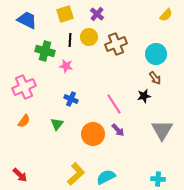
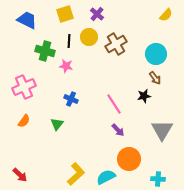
black line: moved 1 px left, 1 px down
brown cross: rotated 10 degrees counterclockwise
orange circle: moved 36 px right, 25 px down
